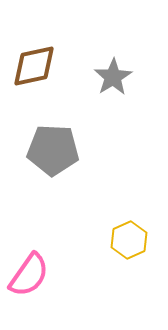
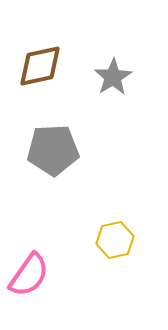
brown diamond: moved 6 px right
gray pentagon: rotated 6 degrees counterclockwise
yellow hexagon: moved 14 px left; rotated 12 degrees clockwise
